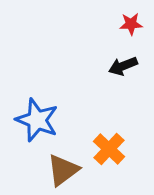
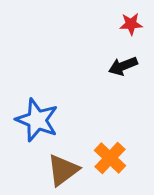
orange cross: moved 1 px right, 9 px down
